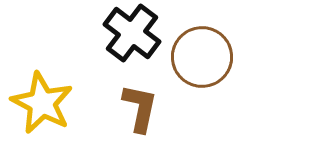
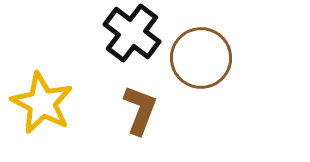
brown circle: moved 1 px left, 1 px down
brown L-shape: moved 2 px down; rotated 9 degrees clockwise
